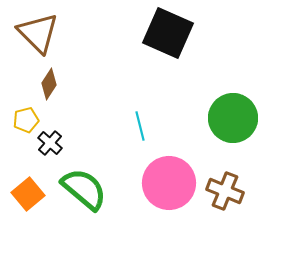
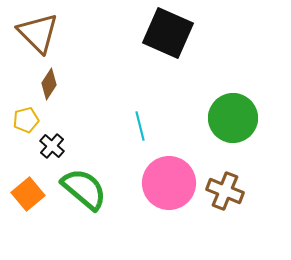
black cross: moved 2 px right, 3 px down
